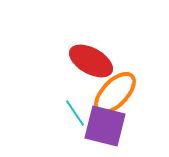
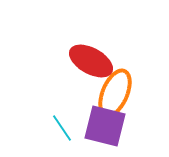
orange ellipse: rotated 21 degrees counterclockwise
cyan line: moved 13 px left, 15 px down
